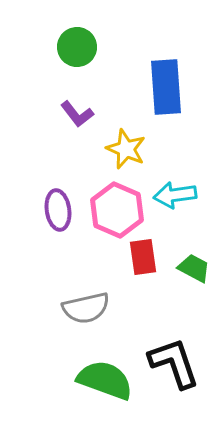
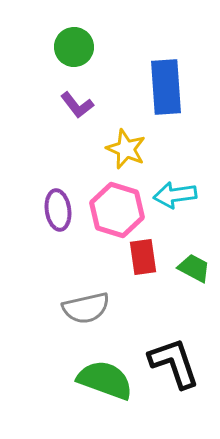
green circle: moved 3 px left
purple L-shape: moved 9 px up
pink hexagon: rotated 6 degrees counterclockwise
